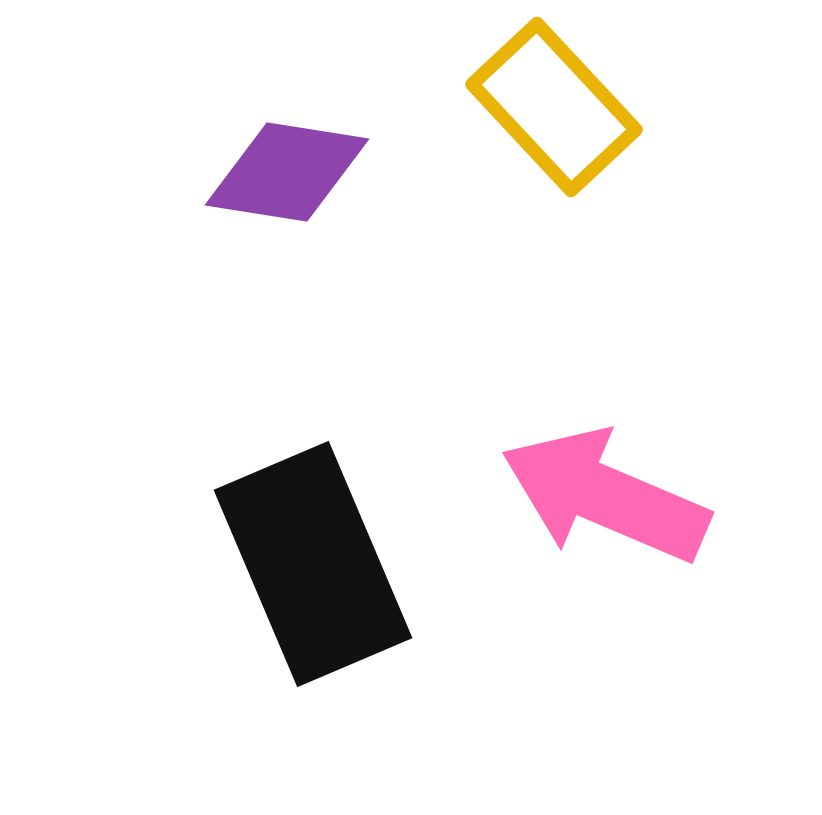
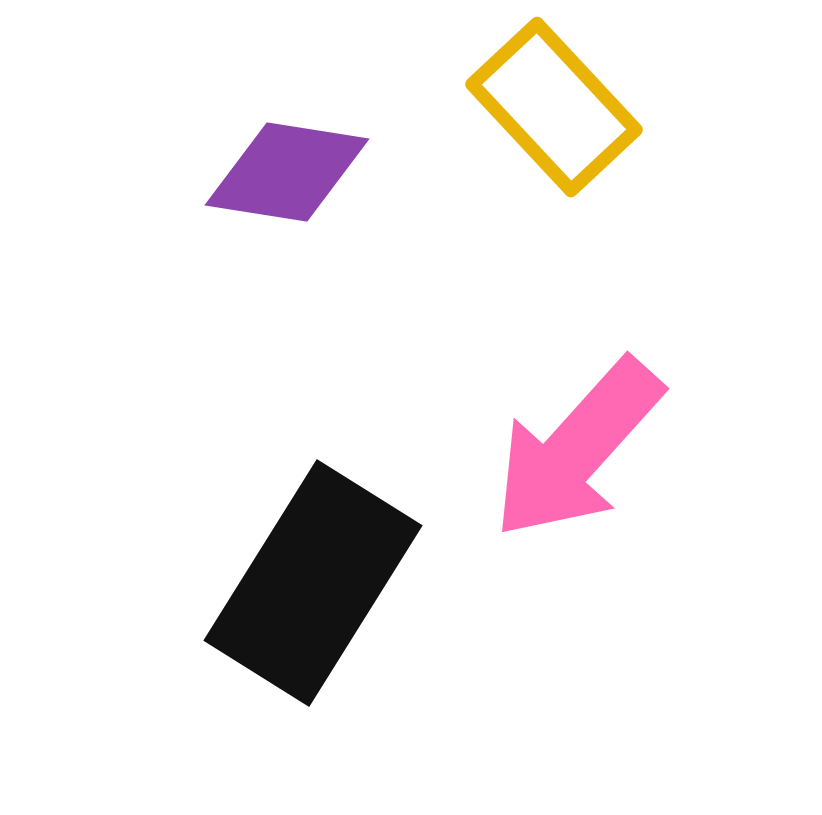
pink arrow: moved 28 px left, 47 px up; rotated 71 degrees counterclockwise
black rectangle: moved 19 px down; rotated 55 degrees clockwise
